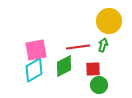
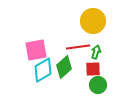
yellow circle: moved 16 px left
green arrow: moved 7 px left, 7 px down
green diamond: moved 1 px down; rotated 15 degrees counterclockwise
cyan diamond: moved 9 px right
green circle: moved 1 px left
